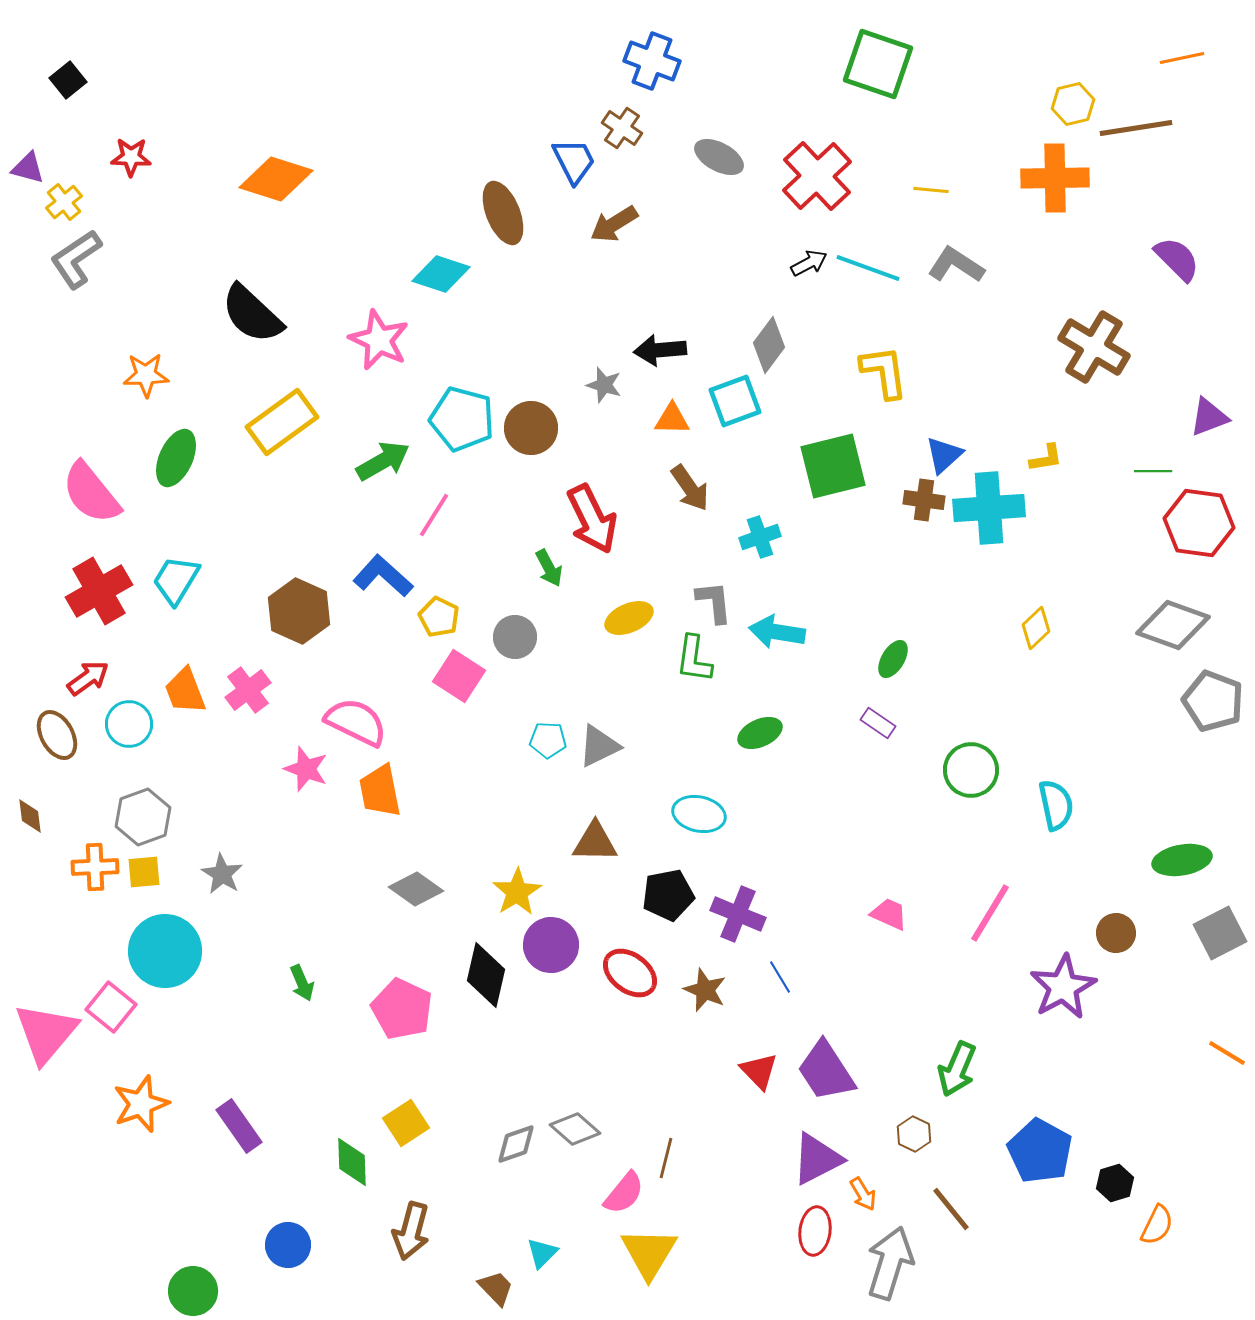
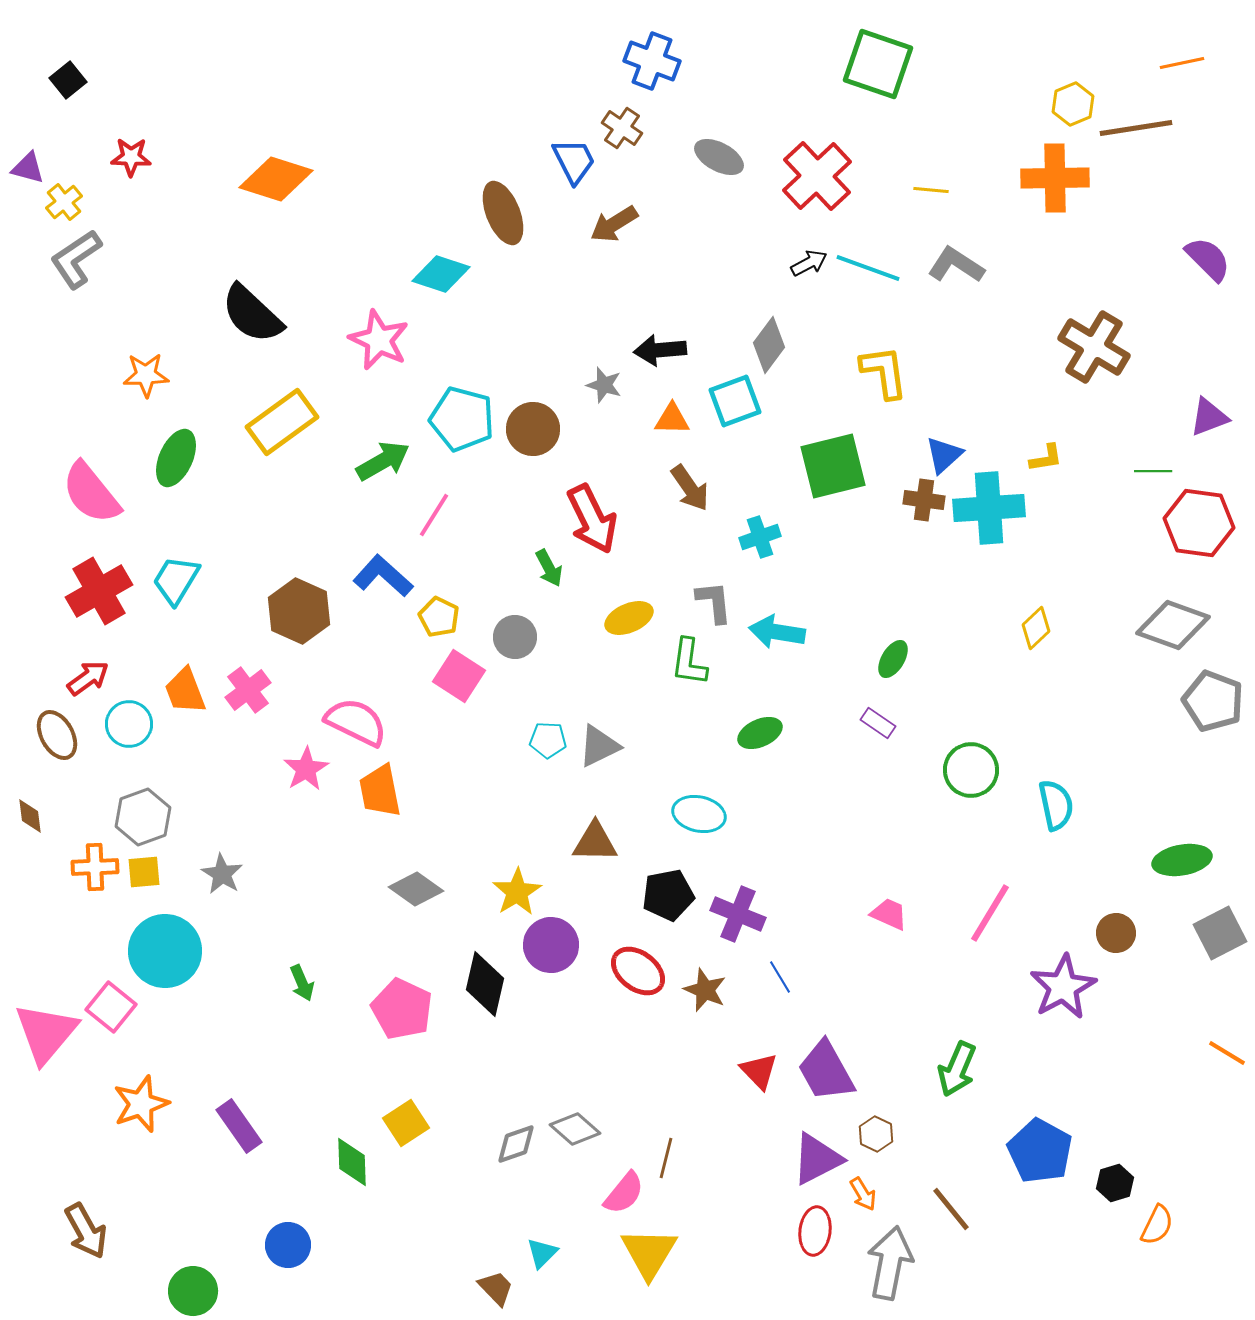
orange line at (1182, 58): moved 5 px down
yellow hexagon at (1073, 104): rotated 9 degrees counterclockwise
purple semicircle at (1177, 259): moved 31 px right
brown circle at (531, 428): moved 2 px right, 1 px down
green L-shape at (694, 659): moved 5 px left, 3 px down
pink star at (306, 769): rotated 21 degrees clockwise
red ellipse at (630, 973): moved 8 px right, 2 px up
black diamond at (486, 975): moved 1 px left, 9 px down
purple trapezoid at (826, 1071): rotated 4 degrees clockwise
brown hexagon at (914, 1134): moved 38 px left
brown arrow at (411, 1231): moved 325 px left; rotated 44 degrees counterclockwise
gray arrow at (890, 1263): rotated 6 degrees counterclockwise
